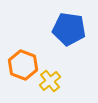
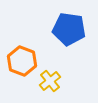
orange hexagon: moved 1 px left, 4 px up
